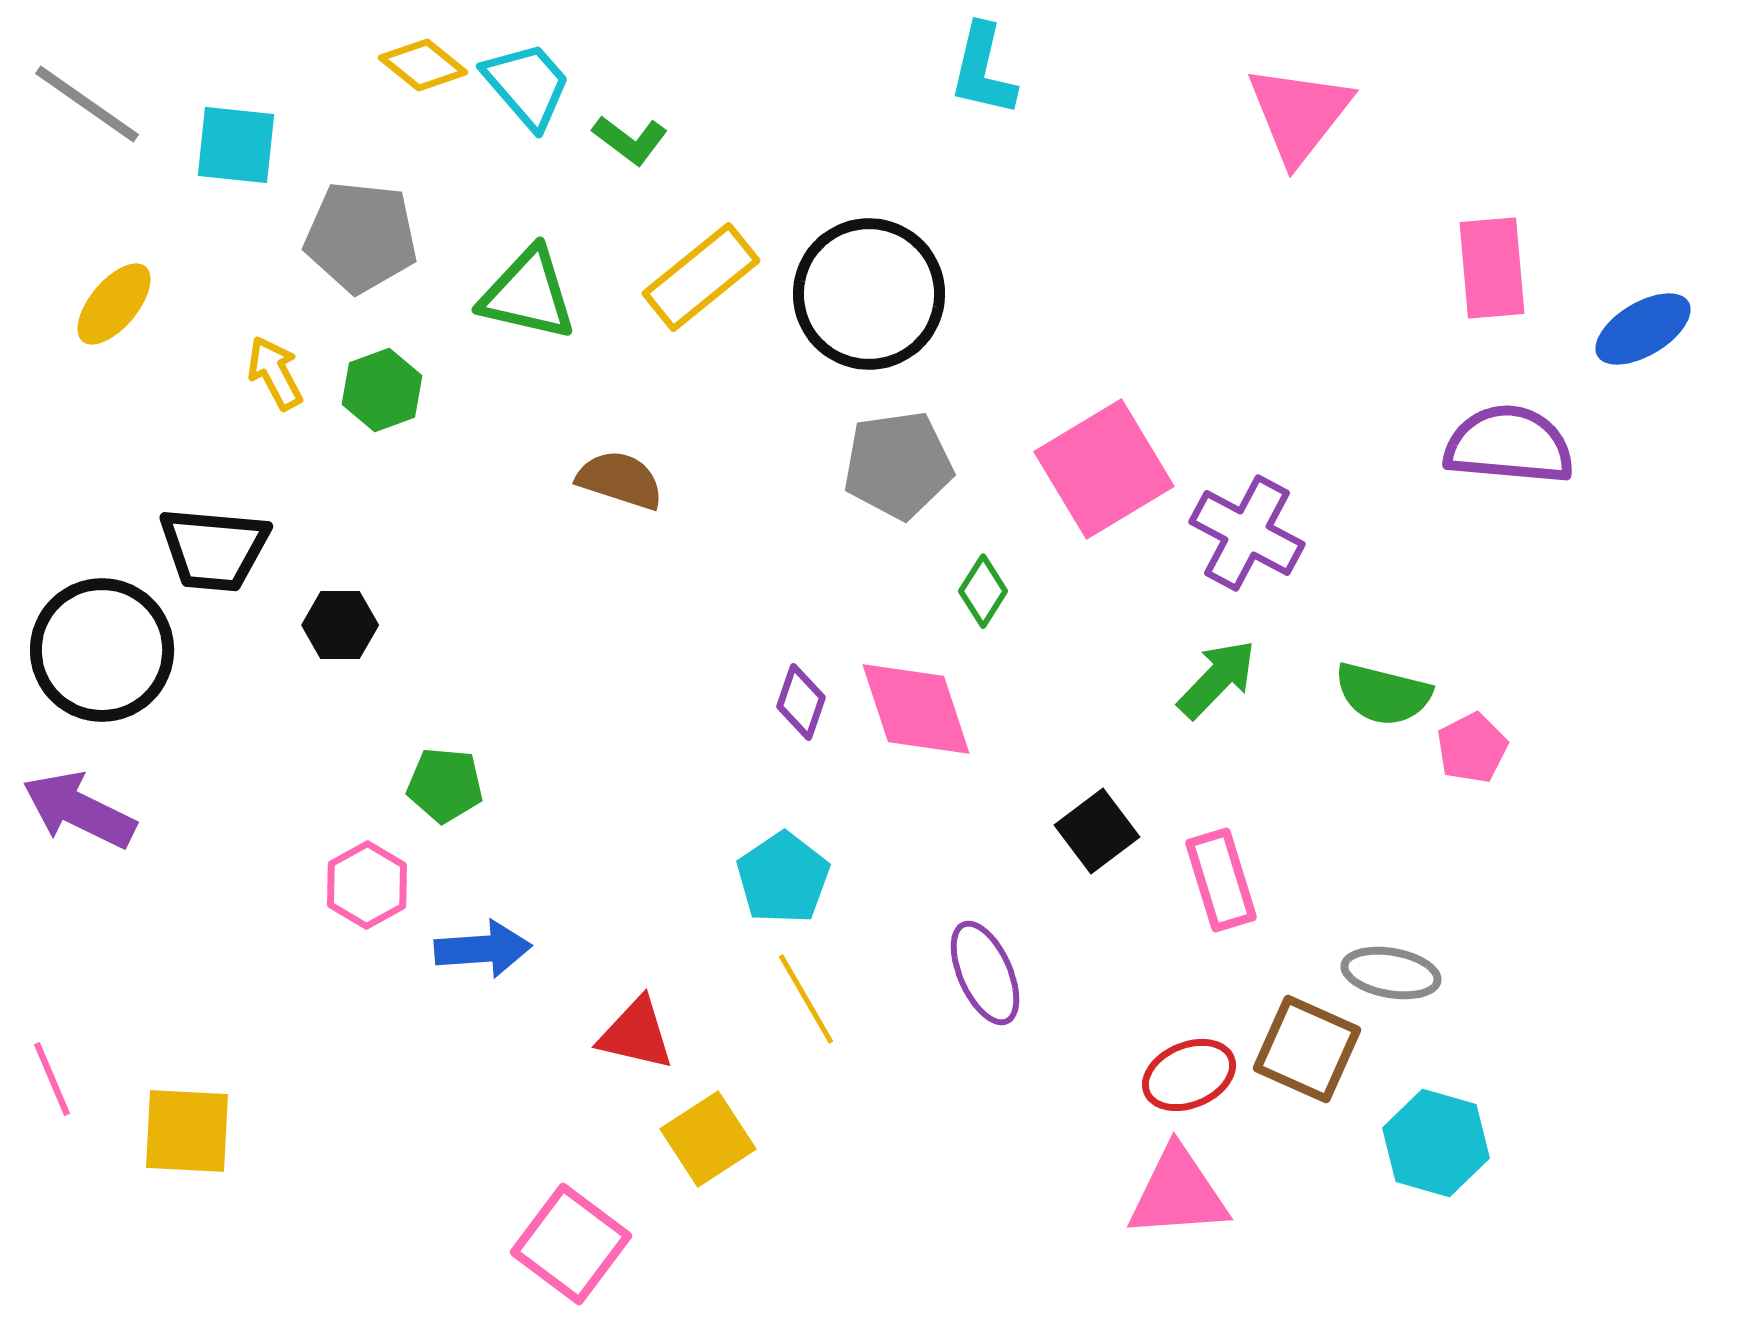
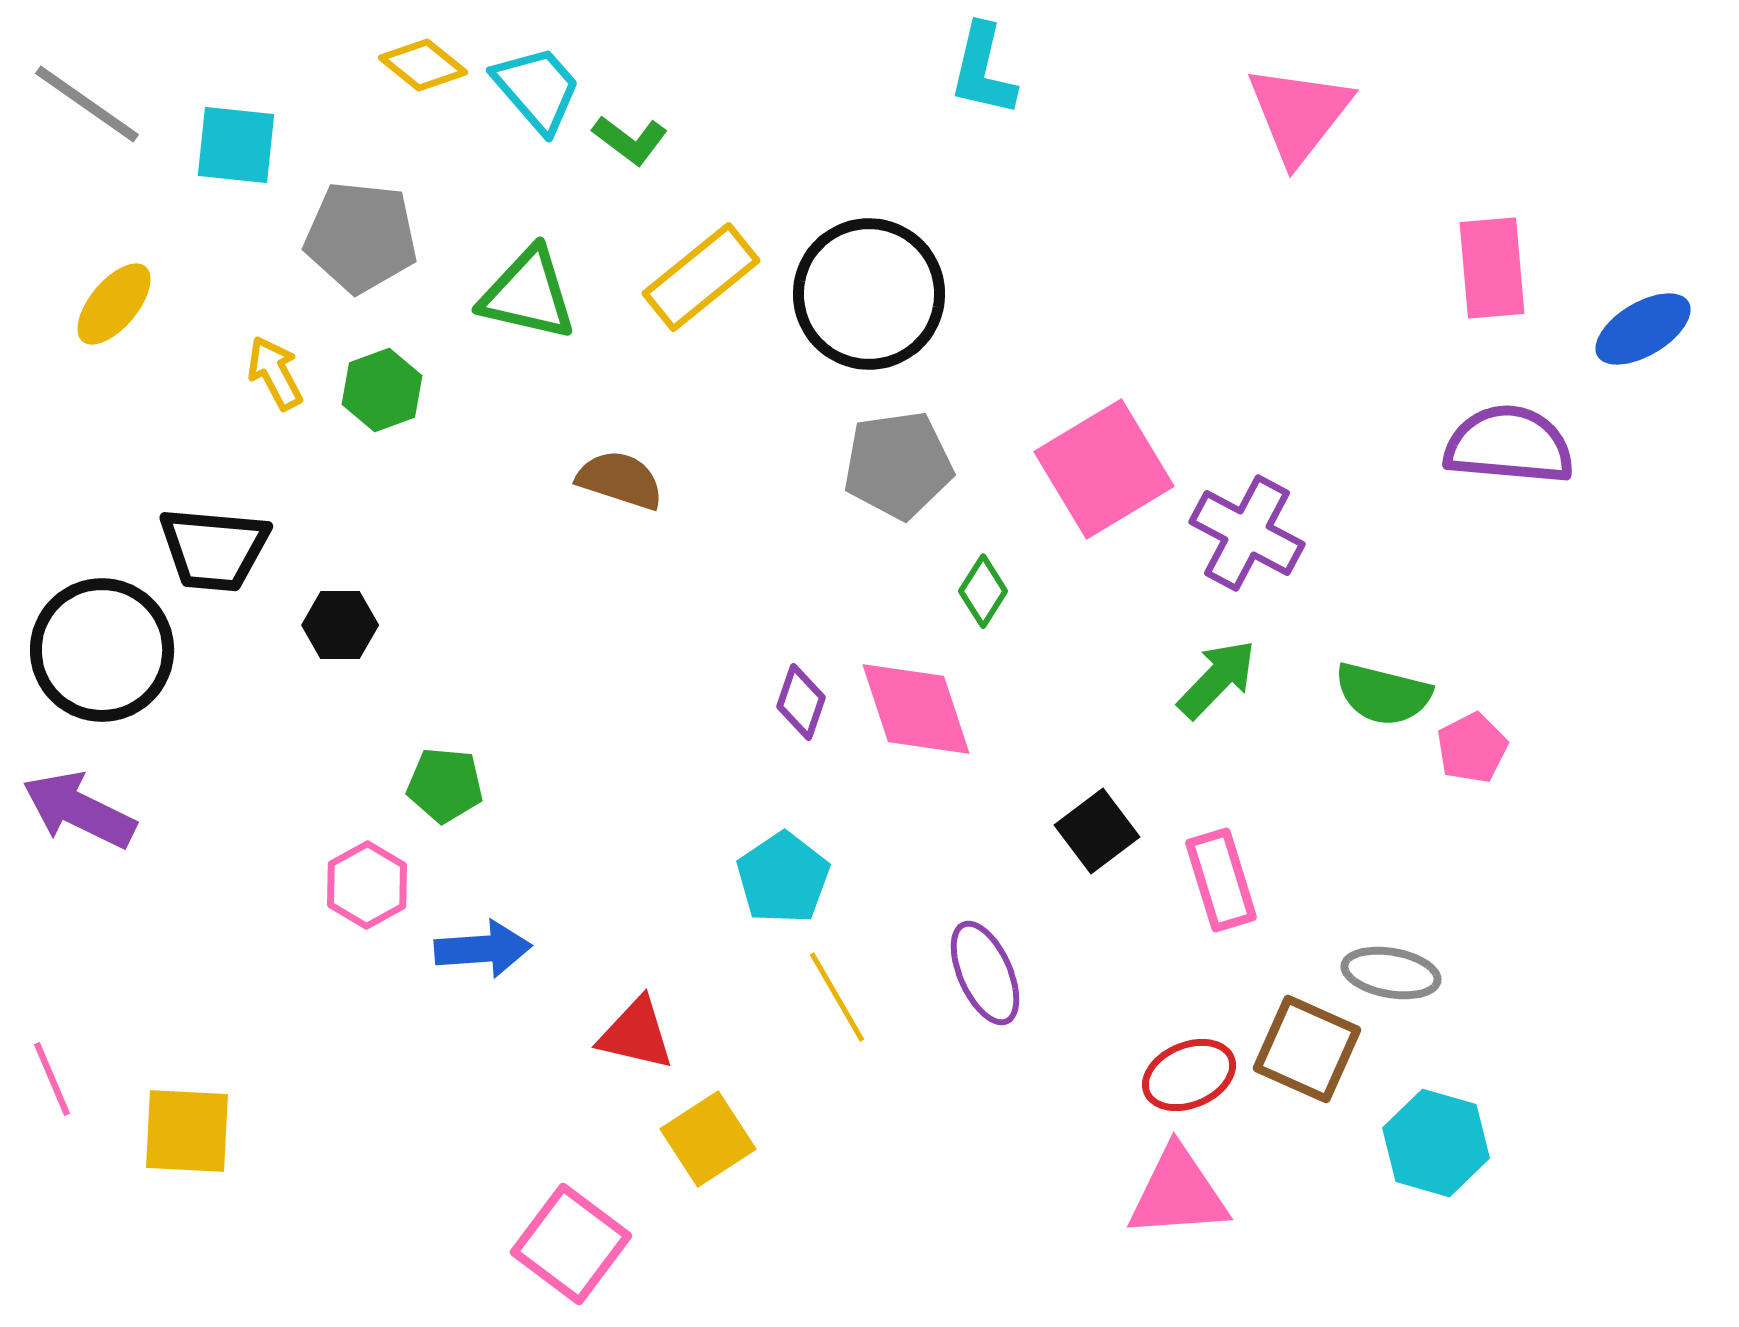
cyan trapezoid at (527, 85): moved 10 px right, 4 px down
yellow line at (806, 999): moved 31 px right, 2 px up
